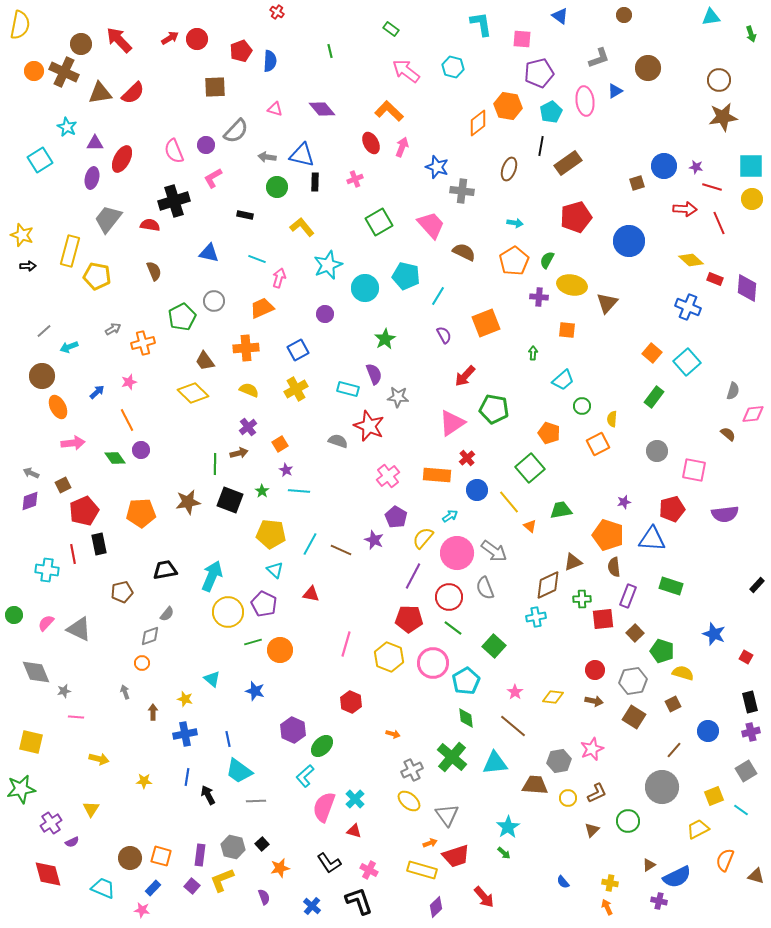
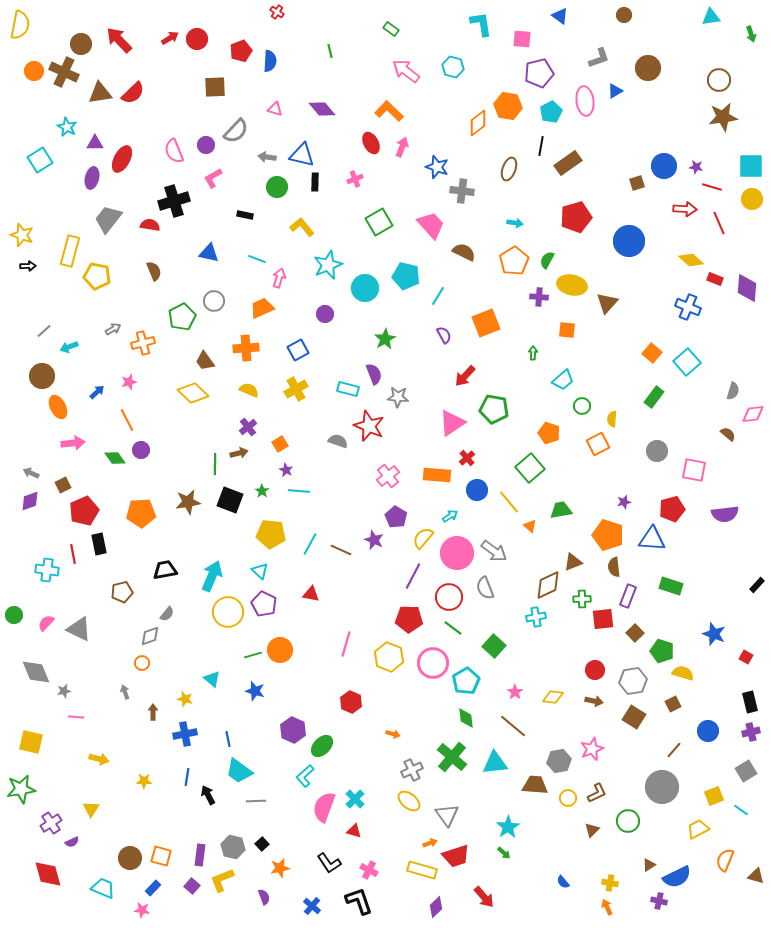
cyan triangle at (275, 570): moved 15 px left, 1 px down
green line at (253, 642): moved 13 px down
